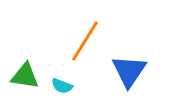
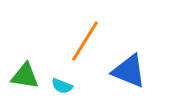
blue triangle: rotated 42 degrees counterclockwise
